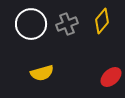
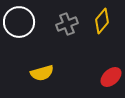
white circle: moved 12 px left, 2 px up
